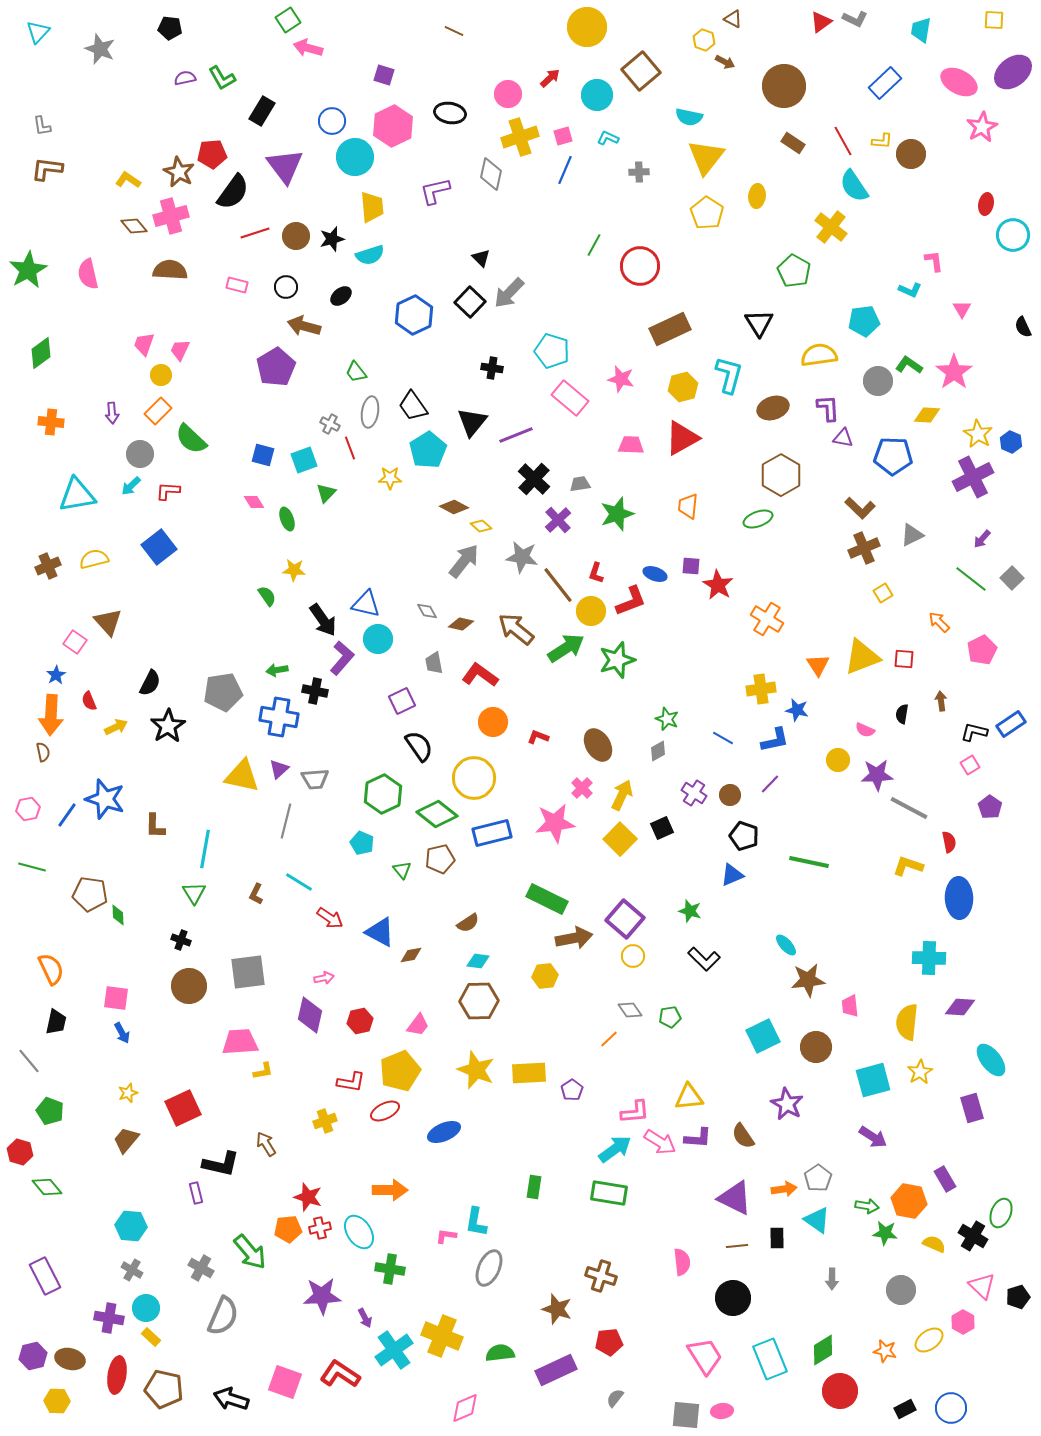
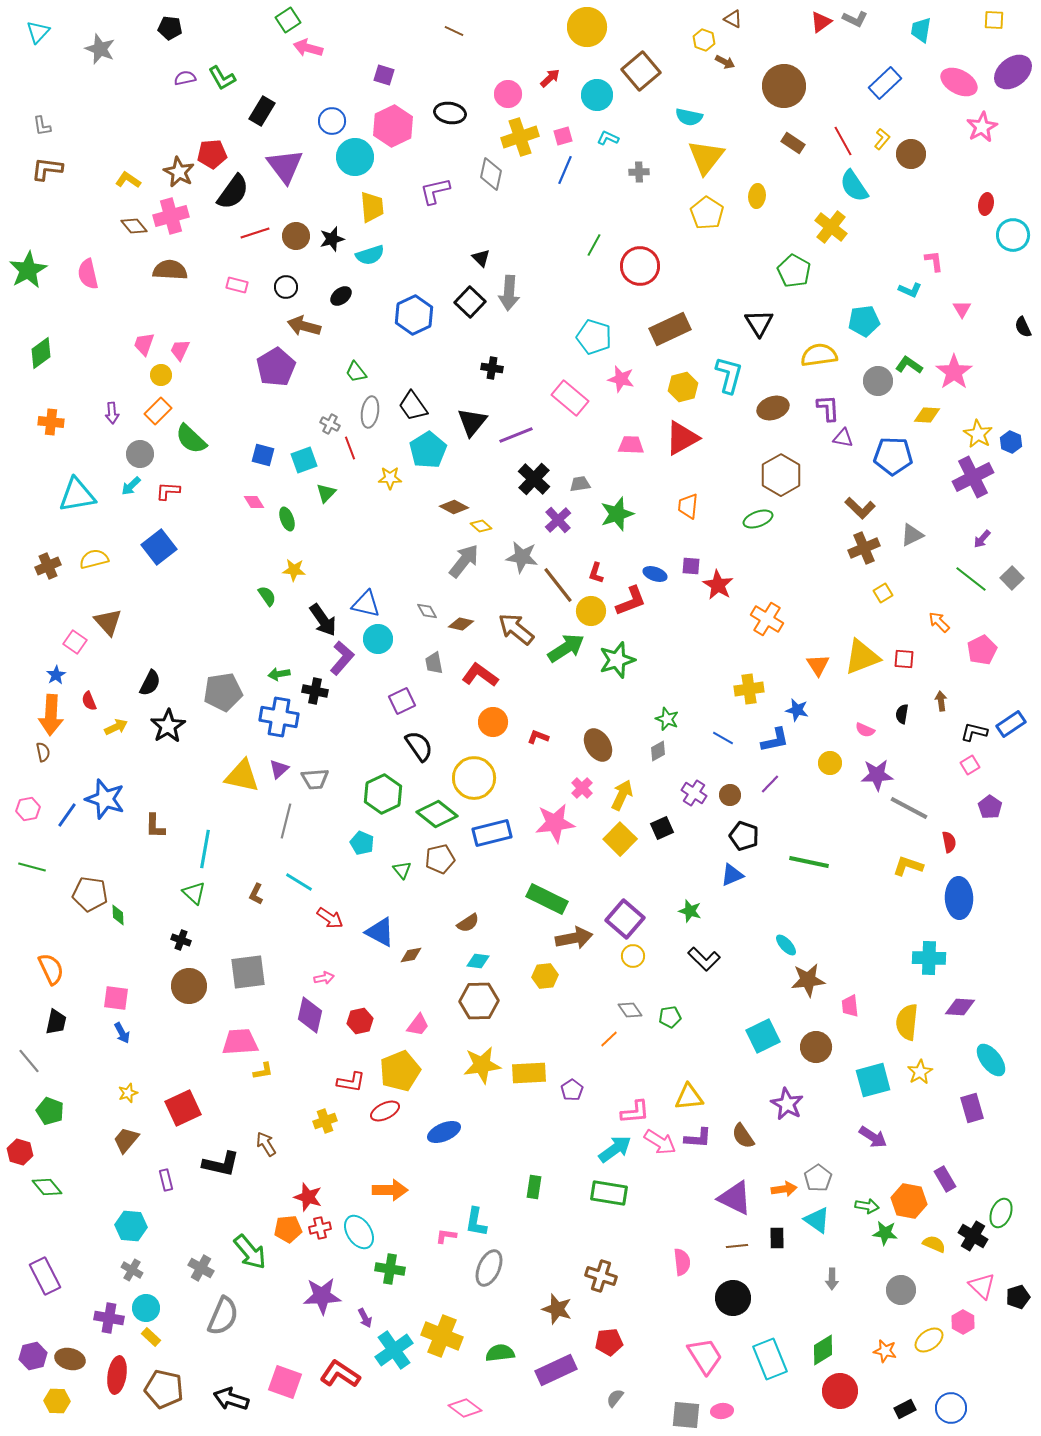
yellow L-shape at (882, 141): moved 2 px up; rotated 55 degrees counterclockwise
gray arrow at (509, 293): rotated 40 degrees counterclockwise
cyan pentagon at (552, 351): moved 42 px right, 14 px up
green arrow at (277, 670): moved 2 px right, 4 px down
yellow cross at (761, 689): moved 12 px left
yellow circle at (838, 760): moved 8 px left, 3 px down
green triangle at (194, 893): rotated 15 degrees counterclockwise
yellow star at (476, 1070): moved 6 px right, 5 px up; rotated 30 degrees counterclockwise
purple rectangle at (196, 1193): moved 30 px left, 13 px up
pink diamond at (465, 1408): rotated 60 degrees clockwise
